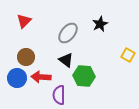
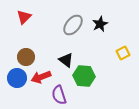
red triangle: moved 4 px up
gray ellipse: moved 5 px right, 8 px up
yellow square: moved 5 px left, 2 px up; rotated 32 degrees clockwise
red arrow: rotated 24 degrees counterclockwise
purple semicircle: rotated 18 degrees counterclockwise
